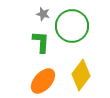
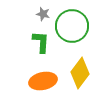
yellow diamond: moved 1 px left, 2 px up
orange ellipse: rotated 36 degrees clockwise
